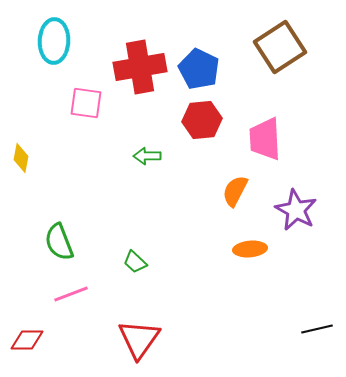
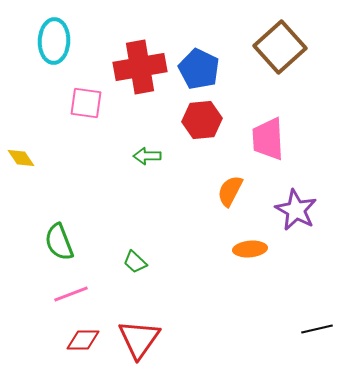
brown square: rotated 9 degrees counterclockwise
pink trapezoid: moved 3 px right
yellow diamond: rotated 44 degrees counterclockwise
orange semicircle: moved 5 px left
red diamond: moved 56 px right
